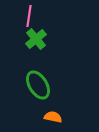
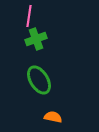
green cross: rotated 20 degrees clockwise
green ellipse: moved 1 px right, 5 px up
